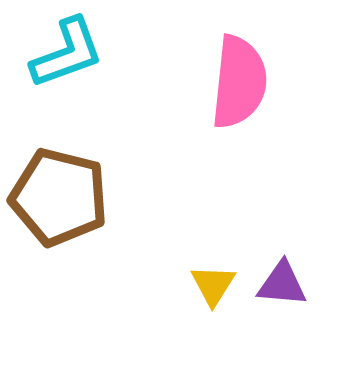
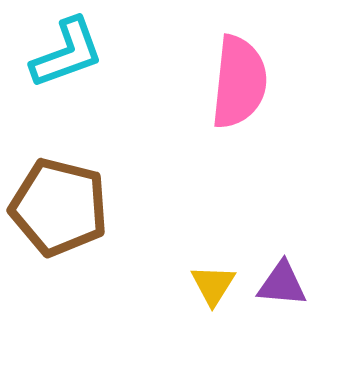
brown pentagon: moved 10 px down
